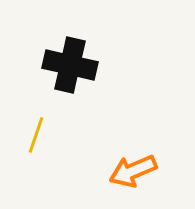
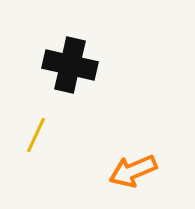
yellow line: rotated 6 degrees clockwise
